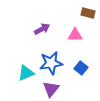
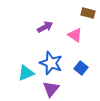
purple arrow: moved 3 px right, 2 px up
pink triangle: rotated 35 degrees clockwise
blue star: rotated 30 degrees clockwise
